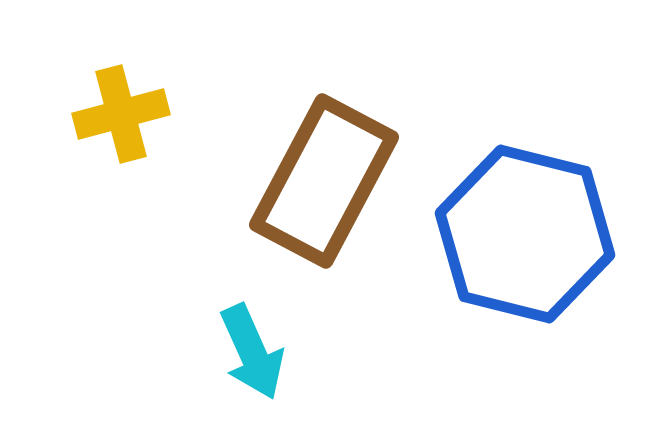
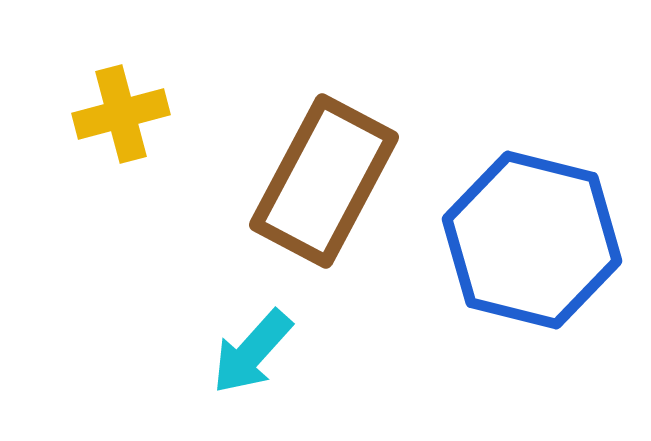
blue hexagon: moved 7 px right, 6 px down
cyan arrow: rotated 66 degrees clockwise
